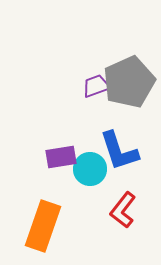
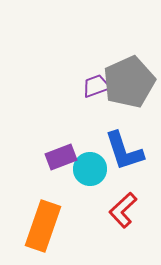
blue L-shape: moved 5 px right
purple rectangle: rotated 12 degrees counterclockwise
red L-shape: rotated 9 degrees clockwise
